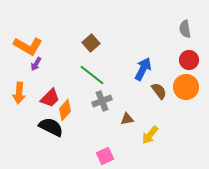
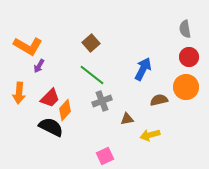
red circle: moved 3 px up
purple arrow: moved 3 px right, 2 px down
brown semicircle: moved 9 px down; rotated 66 degrees counterclockwise
yellow arrow: rotated 36 degrees clockwise
